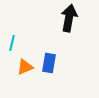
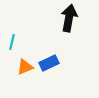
cyan line: moved 1 px up
blue rectangle: rotated 54 degrees clockwise
